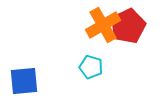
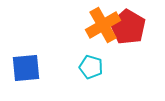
red pentagon: moved 1 px down; rotated 16 degrees counterclockwise
blue square: moved 2 px right, 13 px up
